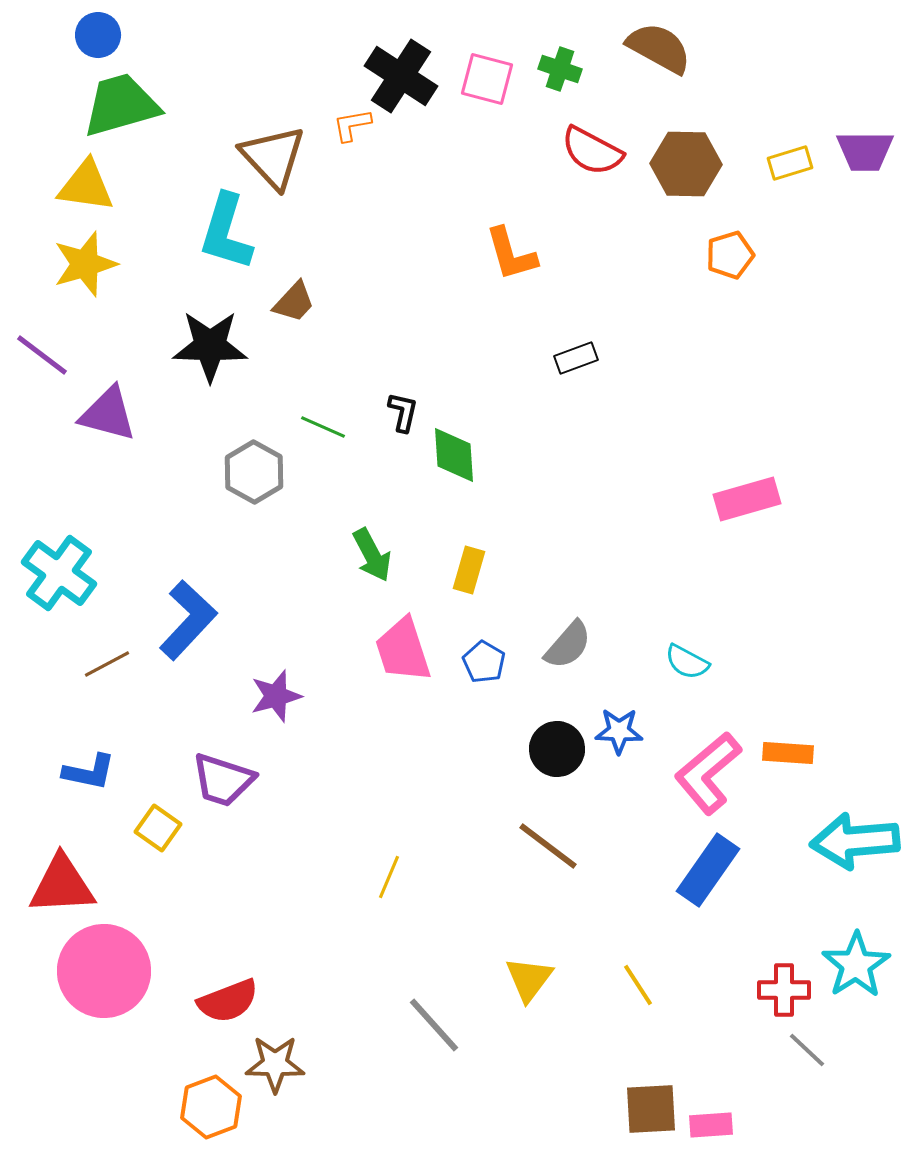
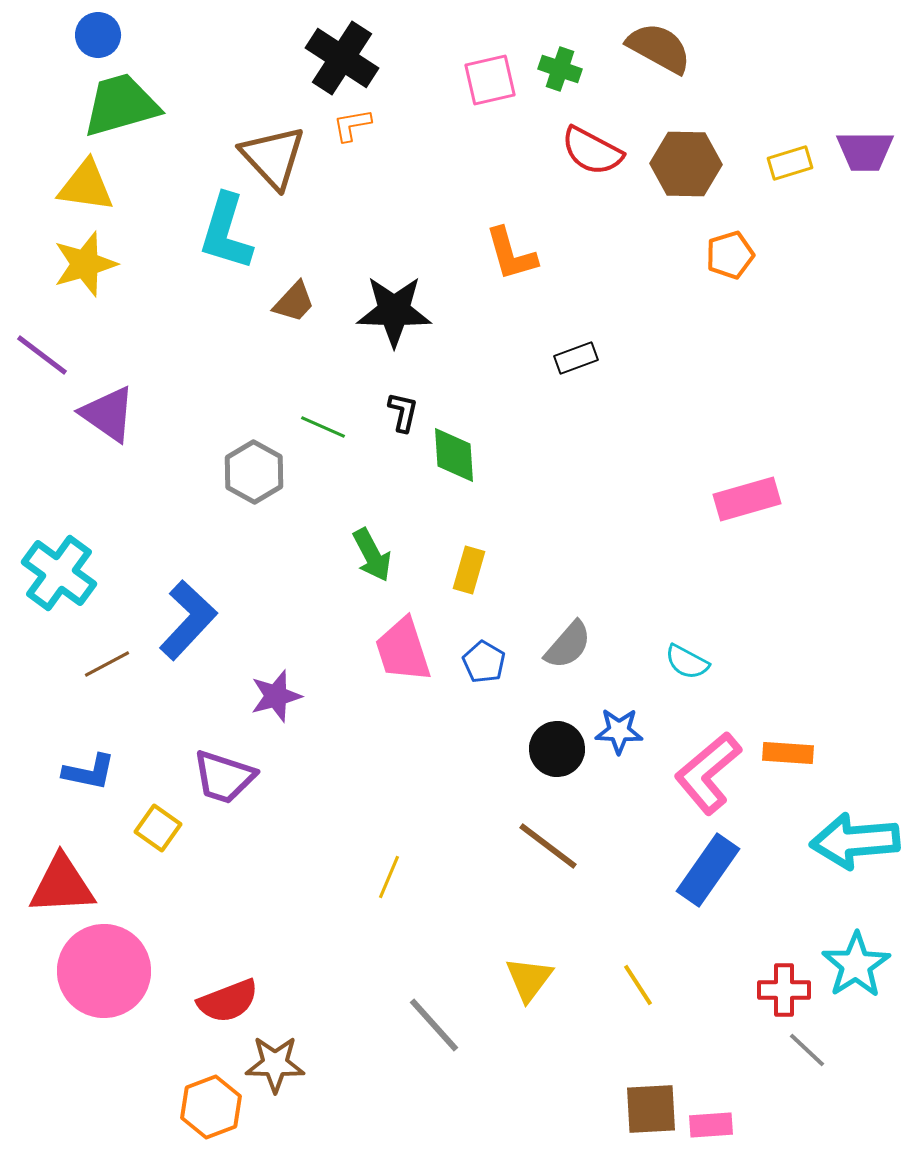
black cross at (401, 76): moved 59 px left, 18 px up
pink square at (487, 79): moved 3 px right, 1 px down; rotated 28 degrees counterclockwise
black star at (210, 346): moved 184 px right, 35 px up
purple triangle at (108, 414): rotated 20 degrees clockwise
purple trapezoid at (223, 780): moved 1 px right, 3 px up
